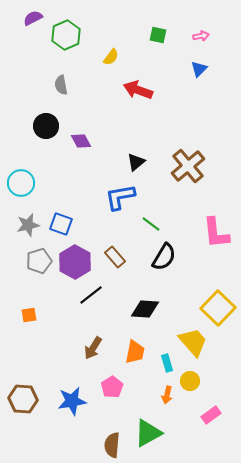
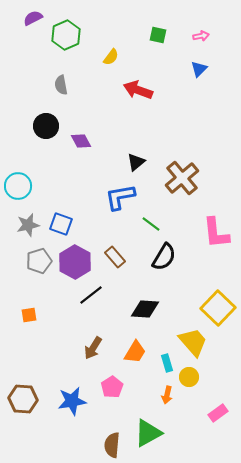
brown cross: moved 6 px left, 12 px down
cyan circle: moved 3 px left, 3 px down
orange trapezoid: rotated 20 degrees clockwise
yellow circle: moved 1 px left, 4 px up
pink rectangle: moved 7 px right, 2 px up
